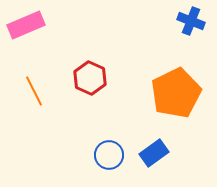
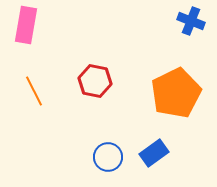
pink rectangle: rotated 57 degrees counterclockwise
red hexagon: moved 5 px right, 3 px down; rotated 12 degrees counterclockwise
blue circle: moved 1 px left, 2 px down
